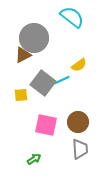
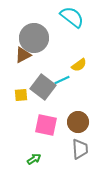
gray square: moved 4 px down
